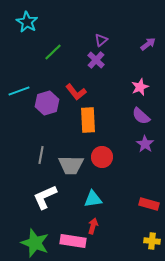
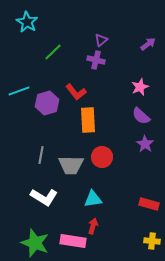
purple cross: rotated 30 degrees counterclockwise
white L-shape: moved 1 px left; rotated 124 degrees counterclockwise
